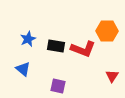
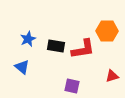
red L-shape: rotated 30 degrees counterclockwise
blue triangle: moved 1 px left, 2 px up
red triangle: rotated 40 degrees clockwise
purple square: moved 14 px right
